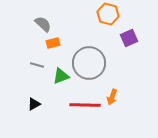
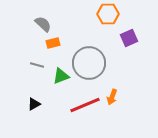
orange hexagon: rotated 15 degrees counterclockwise
red line: rotated 24 degrees counterclockwise
